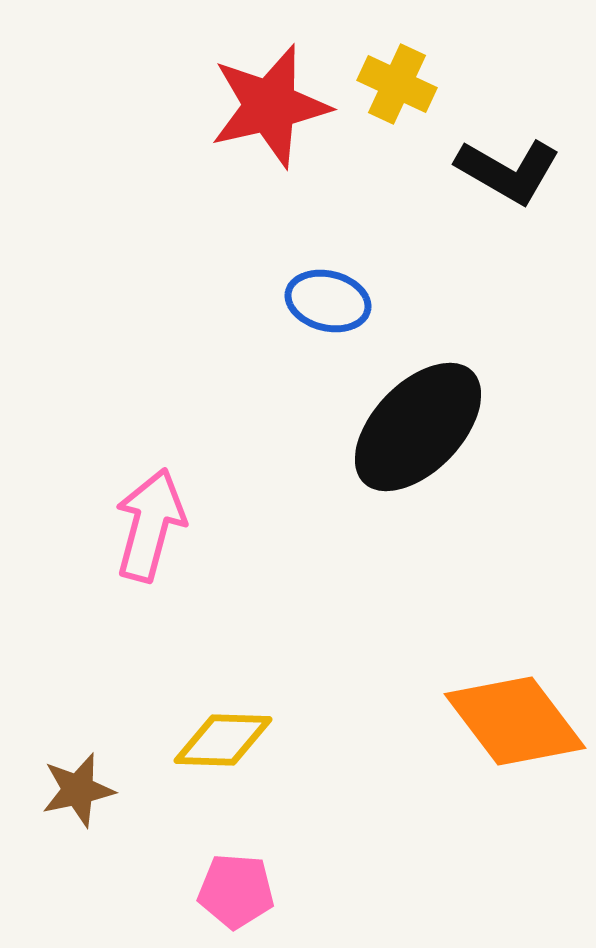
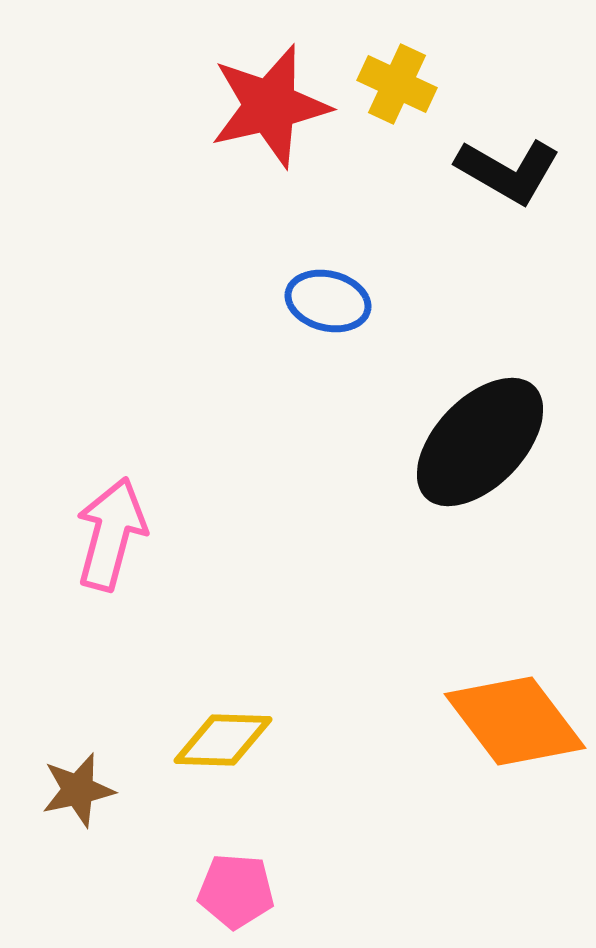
black ellipse: moved 62 px right, 15 px down
pink arrow: moved 39 px left, 9 px down
